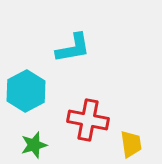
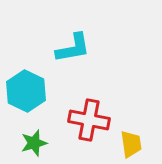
cyan hexagon: rotated 6 degrees counterclockwise
red cross: moved 1 px right
green star: moved 2 px up
